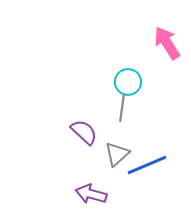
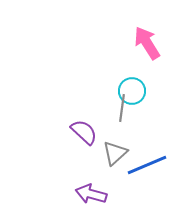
pink arrow: moved 20 px left
cyan circle: moved 4 px right, 9 px down
gray triangle: moved 2 px left, 1 px up
